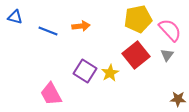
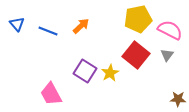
blue triangle: moved 2 px right, 7 px down; rotated 35 degrees clockwise
orange arrow: rotated 36 degrees counterclockwise
pink semicircle: rotated 20 degrees counterclockwise
red square: rotated 12 degrees counterclockwise
